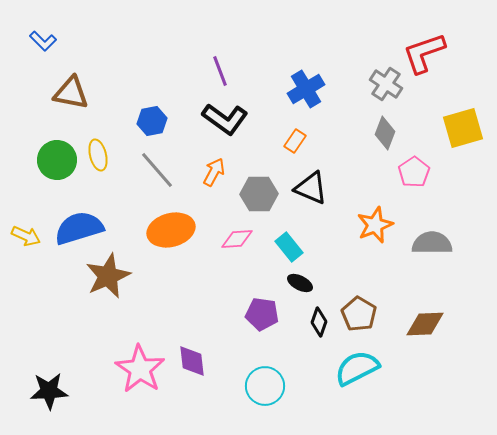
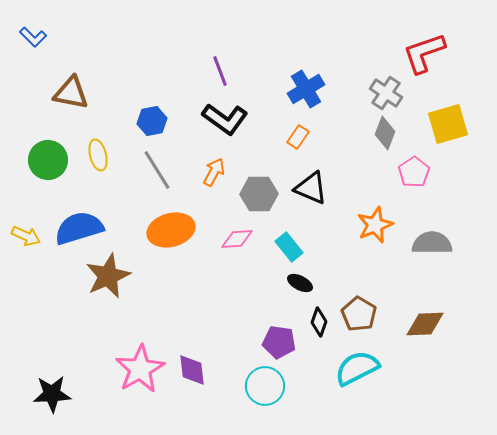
blue L-shape: moved 10 px left, 4 px up
gray cross: moved 9 px down
yellow square: moved 15 px left, 4 px up
orange rectangle: moved 3 px right, 4 px up
green circle: moved 9 px left
gray line: rotated 9 degrees clockwise
purple pentagon: moved 17 px right, 28 px down
purple diamond: moved 9 px down
pink star: rotated 9 degrees clockwise
black star: moved 3 px right, 3 px down
